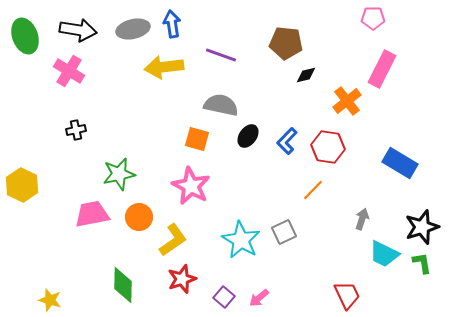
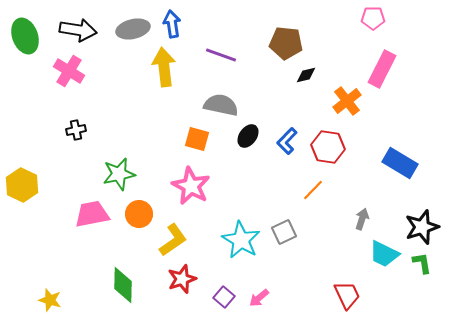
yellow arrow: rotated 90 degrees clockwise
orange circle: moved 3 px up
